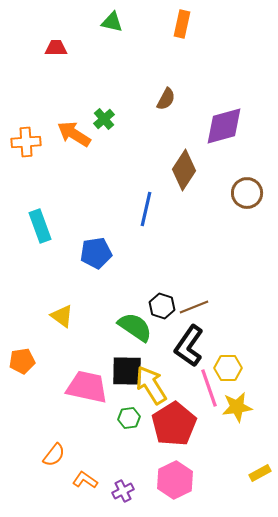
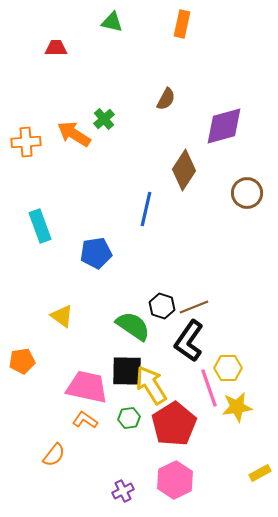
green semicircle: moved 2 px left, 1 px up
black L-shape: moved 5 px up
orange L-shape: moved 60 px up
